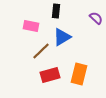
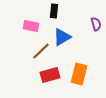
black rectangle: moved 2 px left
purple semicircle: moved 6 px down; rotated 32 degrees clockwise
